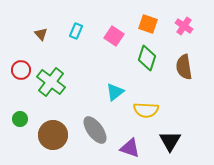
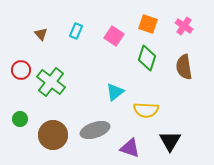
gray ellipse: rotated 72 degrees counterclockwise
